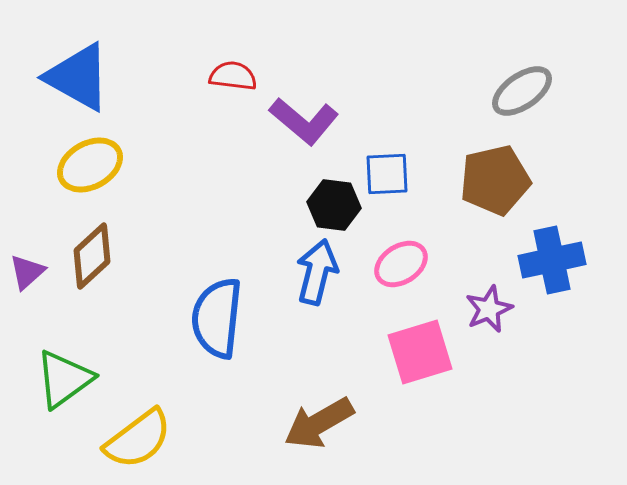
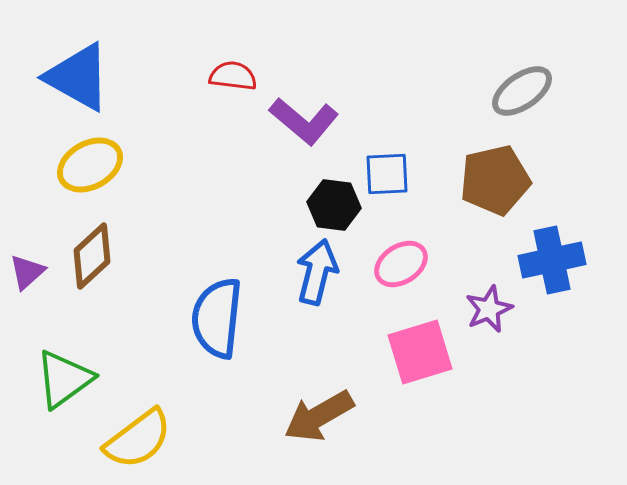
brown arrow: moved 7 px up
